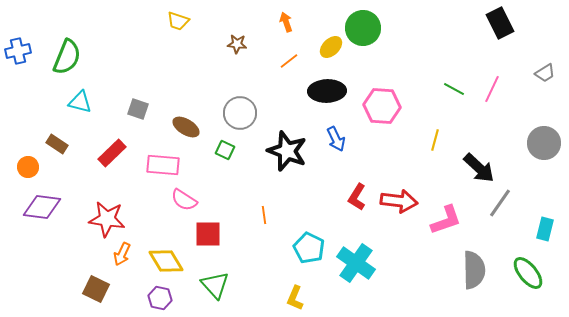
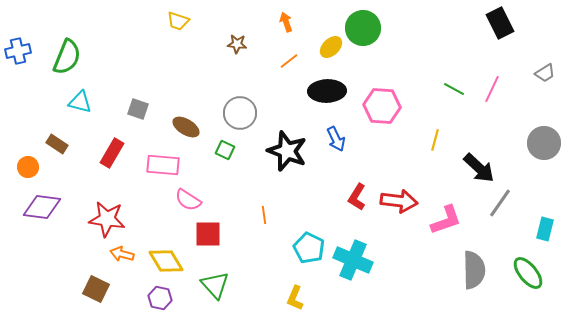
red rectangle at (112, 153): rotated 16 degrees counterclockwise
pink semicircle at (184, 200): moved 4 px right
orange arrow at (122, 254): rotated 80 degrees clockwise
cyan cross at (356, 263): moved 3 px left, 3 px up; rotated 12 degrees counterclockwise
